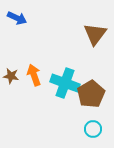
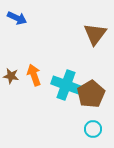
cyan cross: moved 1 px right, 2 px down
